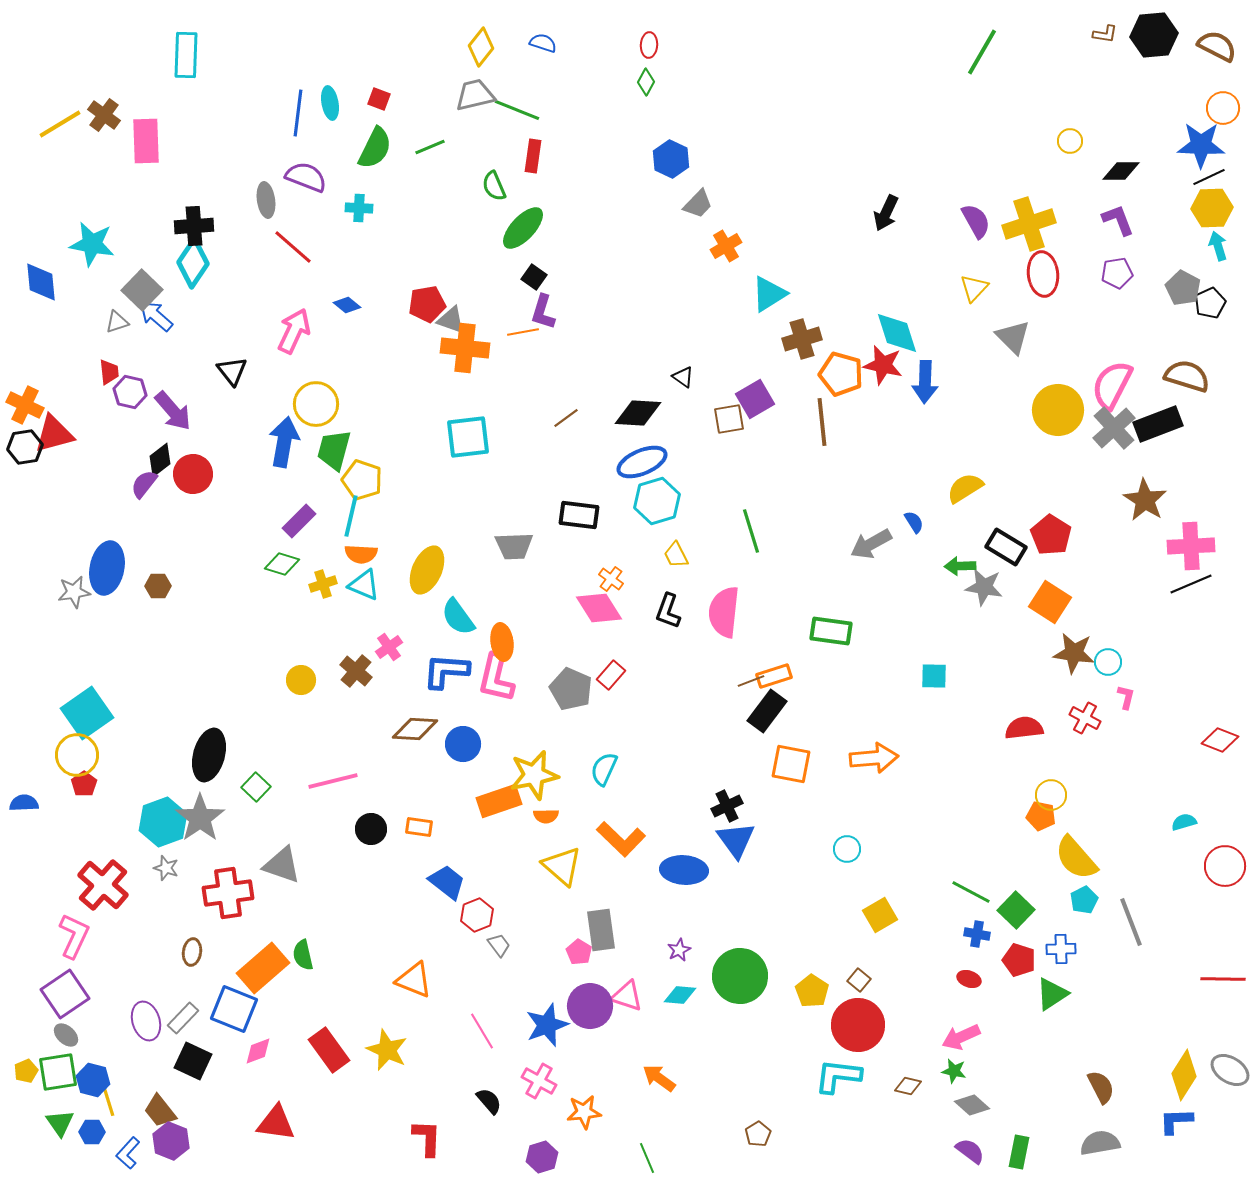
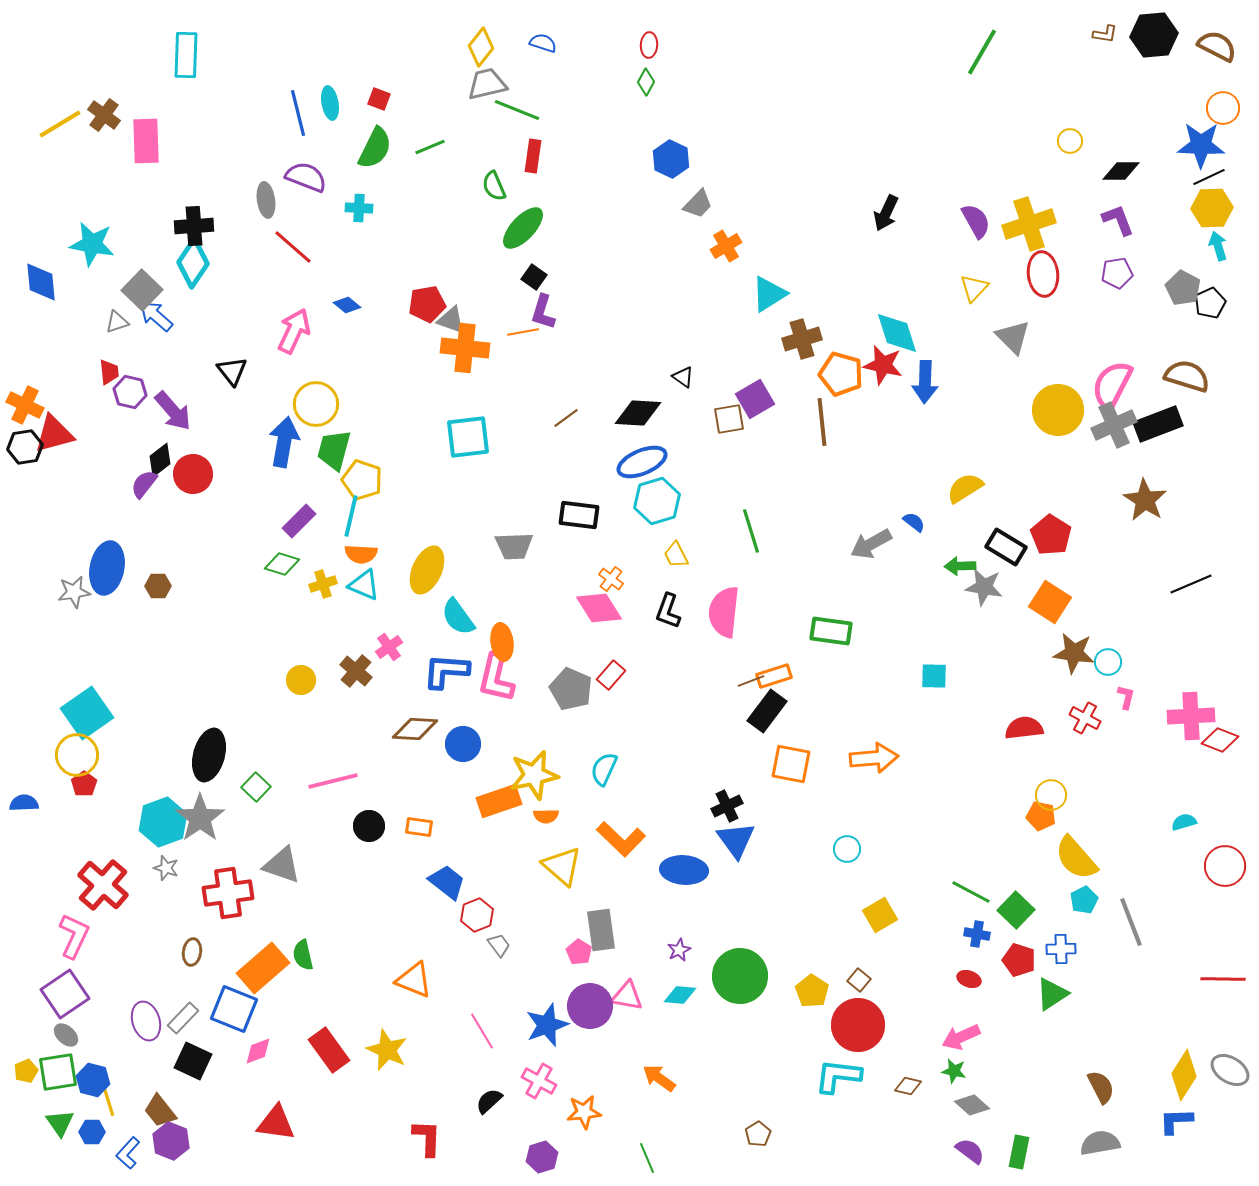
gray trapezoid at (475, 95): moved 12 px right, 11 px up
blue line at (298, 113): rotated 21 degrees counterclockwise
gray cross at (1114, 428): moved 3 px up; rotated 18 degrees clockwise
blue semicircle at (914, 522): rotated 20 degrees counterclockwise
pink cross at (1191, 546): moved 170 px down
black circle at (371, 829): moved 2 px left, 3 px up
pink triangle at (627, 996): rotated 8 degrees counterclockwise
black semicircle at (489, 1101): rotated 92 degrees counterclockwise
